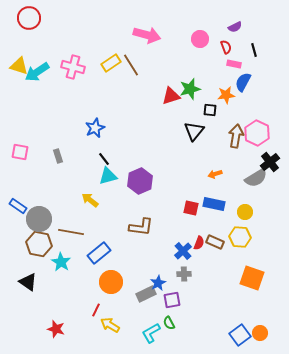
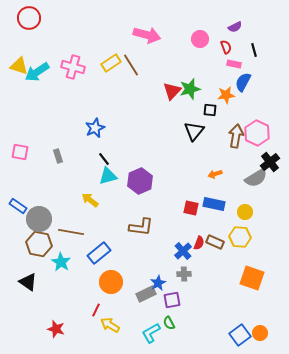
red triangle at (171, 96): moved 1 px right, 5 px up; rotated 30 degrees counterclockwise
